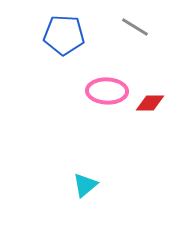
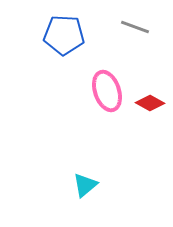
gray line: rotated 12 degrees counterclockwise
pink ellipse: rotated 69 degrees clockwise
red diamond: rotated 28 degrees clockwise
